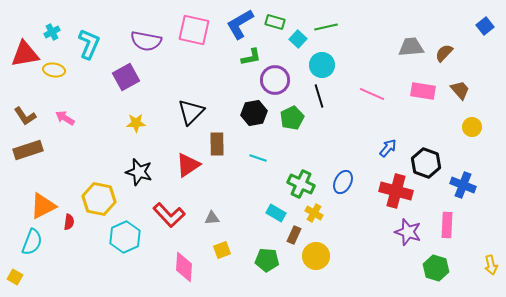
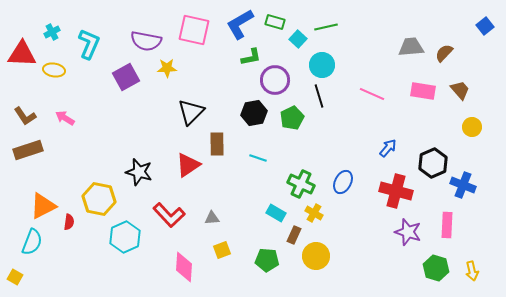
red triangle at (25, 54): moved 3 px left; rotated 12 degrees clockwise
yellow star at (136, 123): moved 31 px right, 55 px up
black hexagon at (426, 163): moved 7 px right; rotated 16 degrees clockwise
yellow arrow at (491, 265): moved 19 px left, 6 px down
